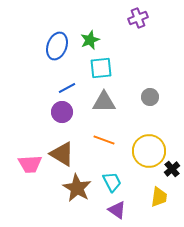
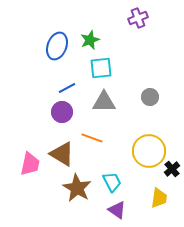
orange line: moved 12 px left, 2 px up
pink trapezoid: rotated 75 degrees counterclockwise
yellow trapezoid: moved 1 px down
